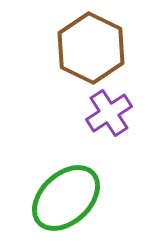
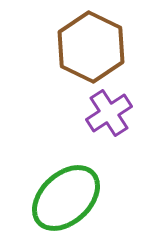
brown hexagon: moved 1 px up
